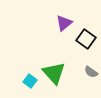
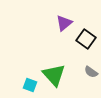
green triangle: moved 2 px down
cyan square: moved 4 px down; rotated 16 degrees counterclockwise
